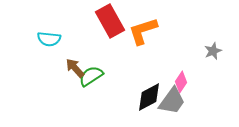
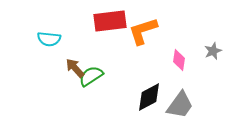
red rectangle: rotated 68 degrees counterclockwise
pink diamond: moved 2 px left, 22 px up; rotated 25 degrees counterclockwise
gray trapezoid: moved 8 px right, 4 px down
